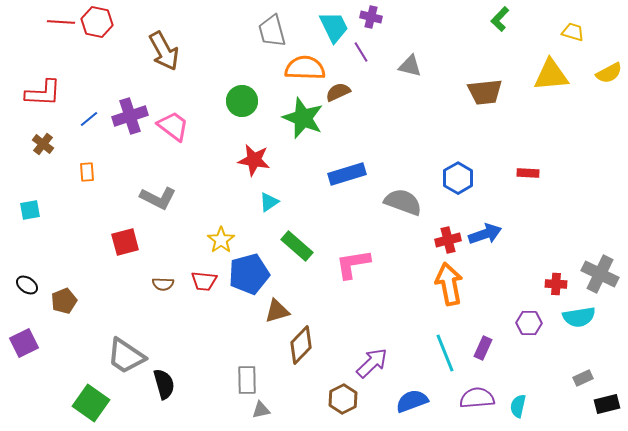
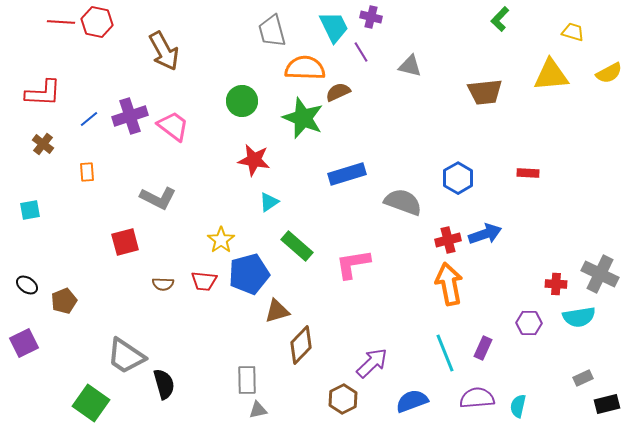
gray triangle at (261, 410): moved 3 px left
